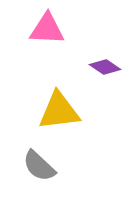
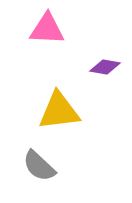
purple diamond: rotated 24 degrees counterclockwise
